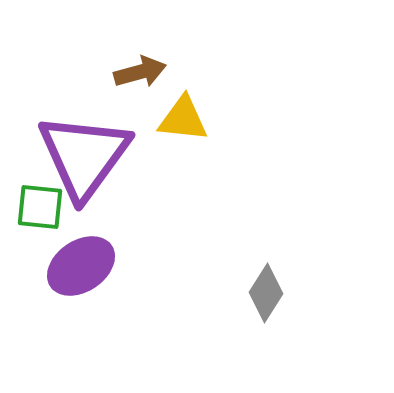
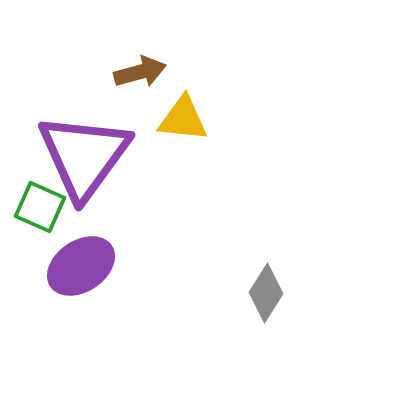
green square: rotated 18 degrees clockwise
